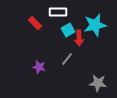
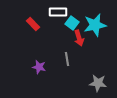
red rectangle: moved 2 px left, 1 px down
cyan square: moved 4 px right, 7 px up; rotated 24 degrees counterclockwise
red arrow: rotated 14 degrees counterclockwise
gray line: rotated 48 degrees counterclockwise
